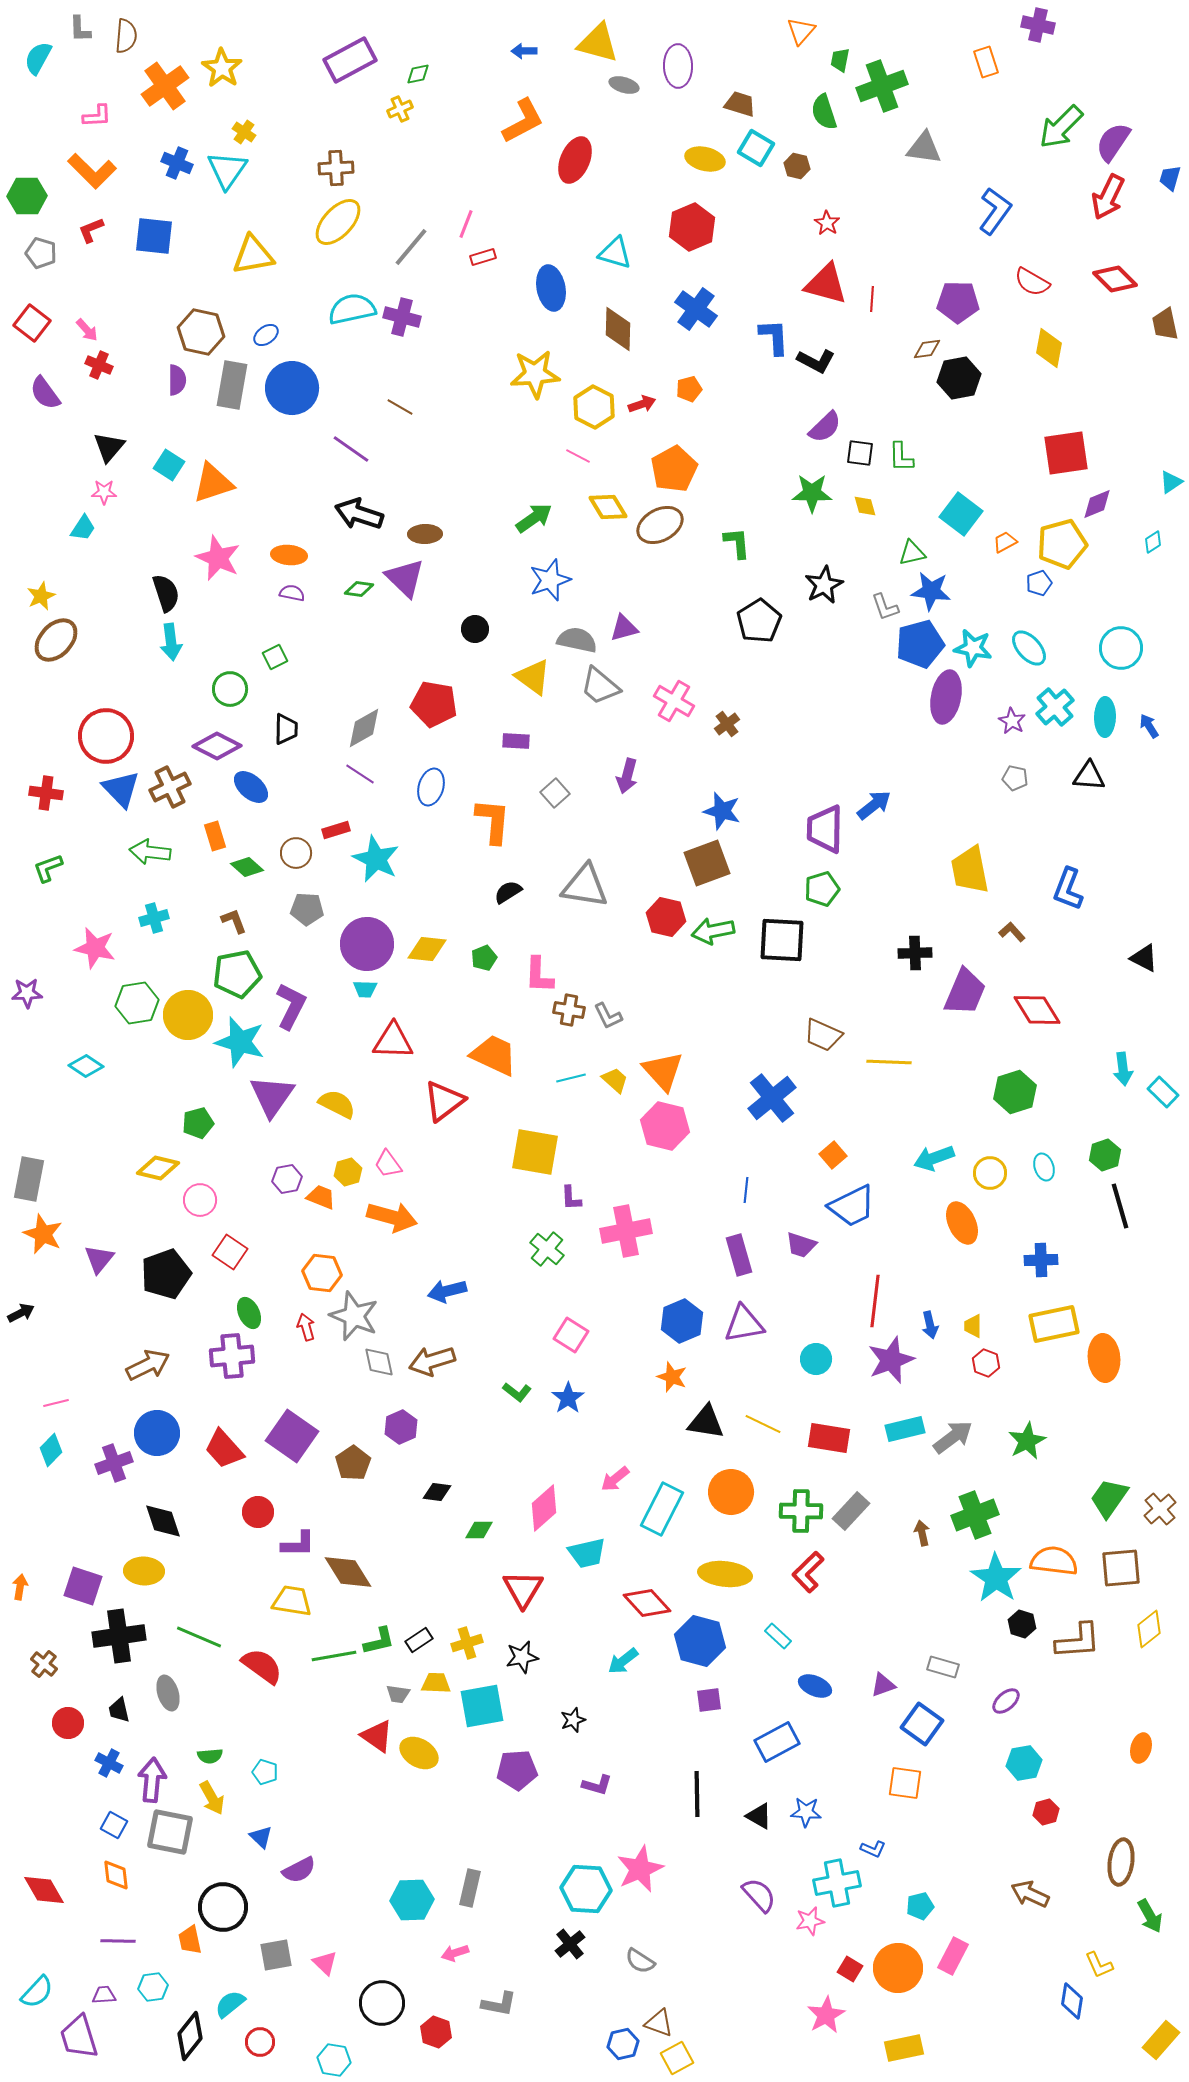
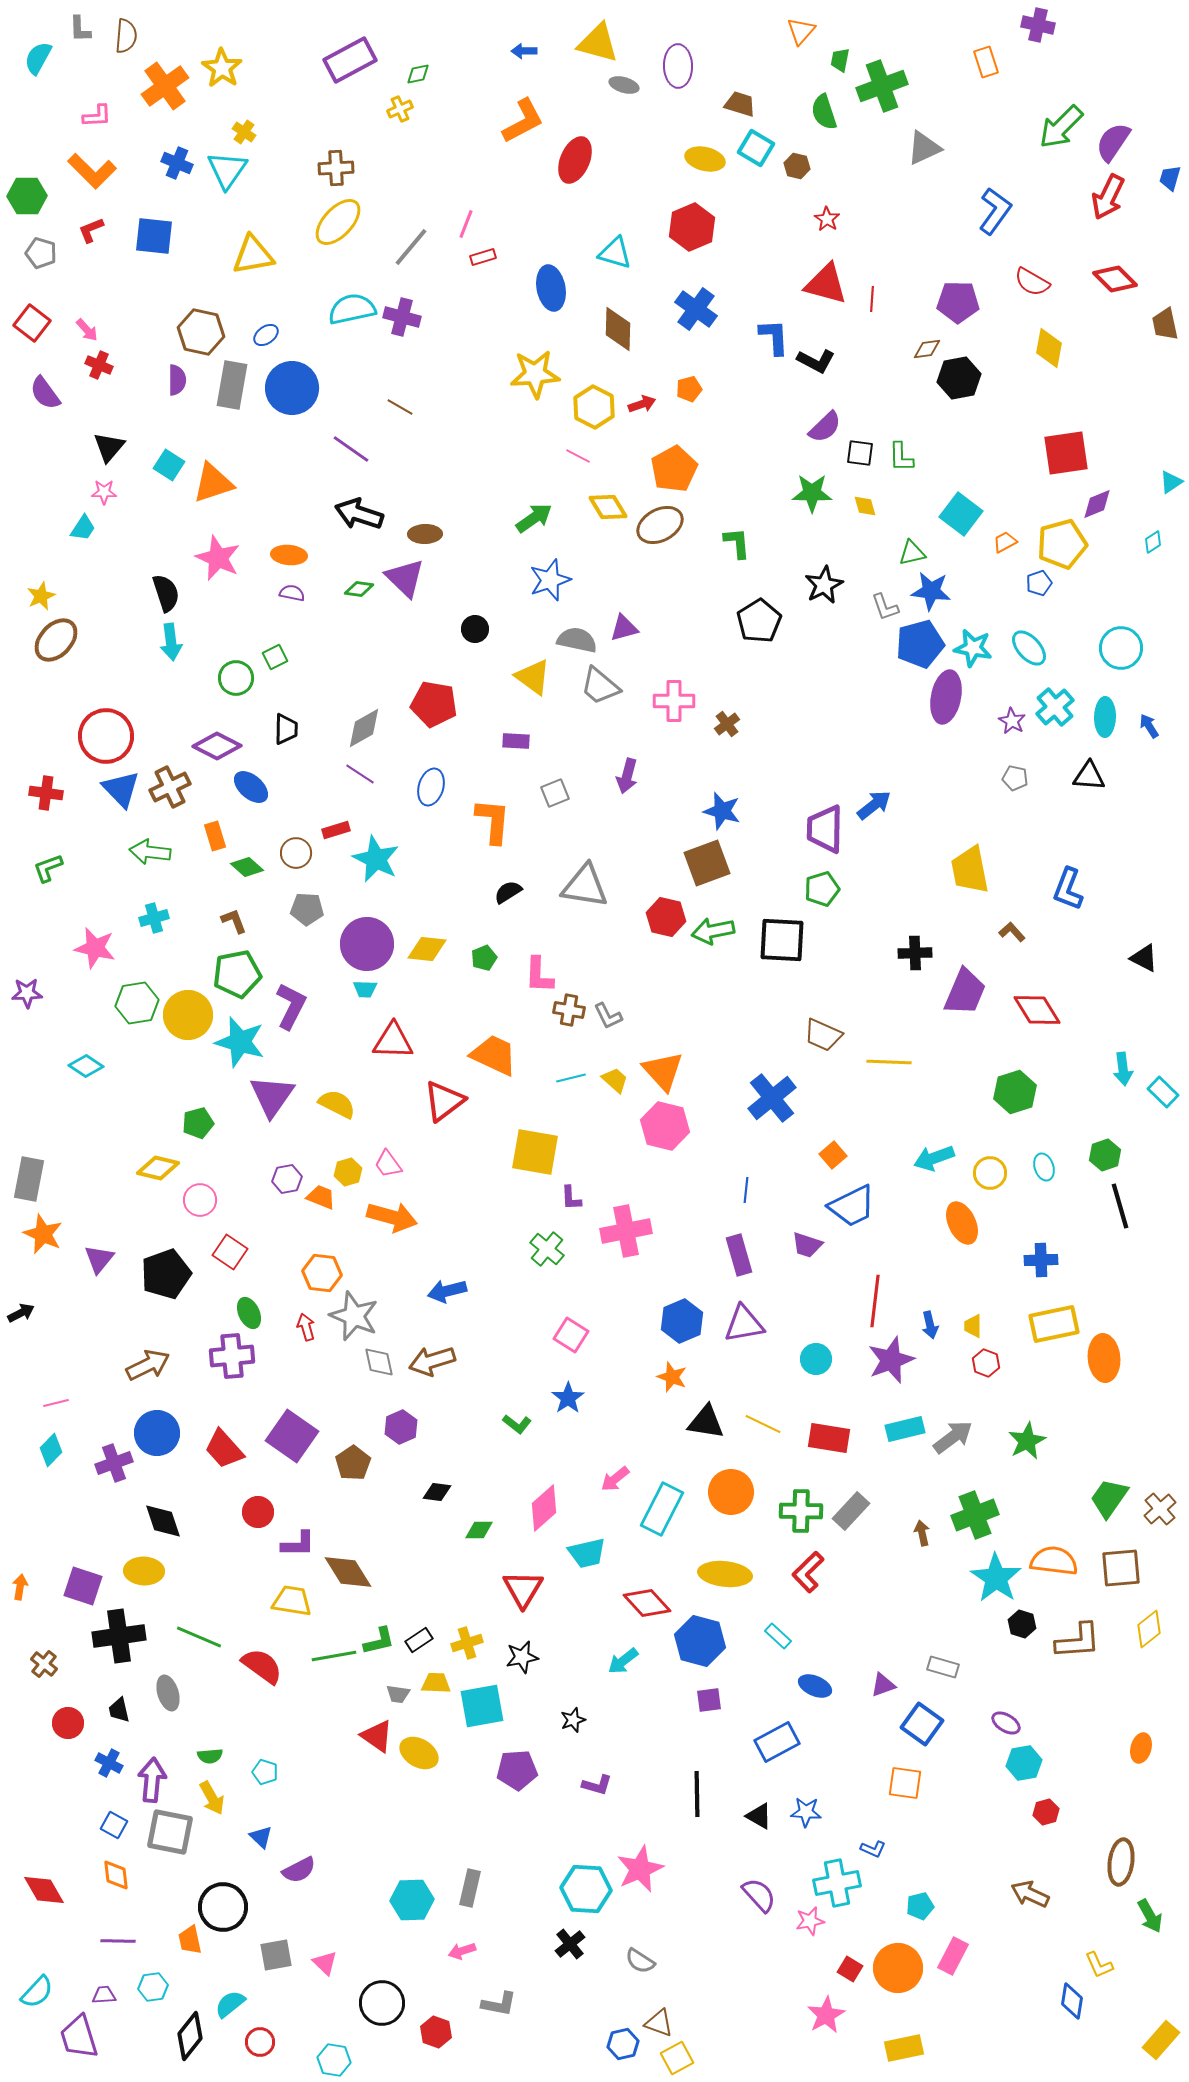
gray triangle at (924, 148): rotated 33 degrees counterclockwise
red star at (827, 223): moved 4 px up
green circle at (230, 689): moved 6 px right, 11 px up
pink cross at (674, 701): rotated 30 degrees counterclockwise
gray square at (555, 793): rotated 20 degrees clockwise
purple trapezoid at (801, 1245): moved 6 px right
green L-shape at (517, 1392): moved 32 px down
purple ellipse at (1006, 1701): moved 22 px down; rotated 72 degrees clockwise
pink arrow at (455, 1953): moved 7 px right, 2 px up
